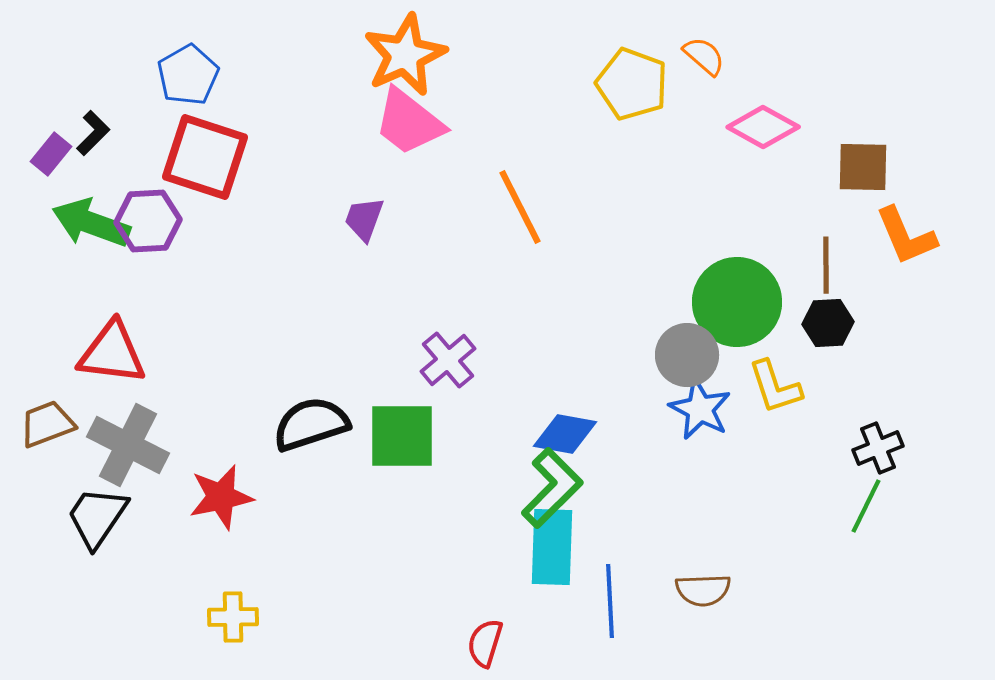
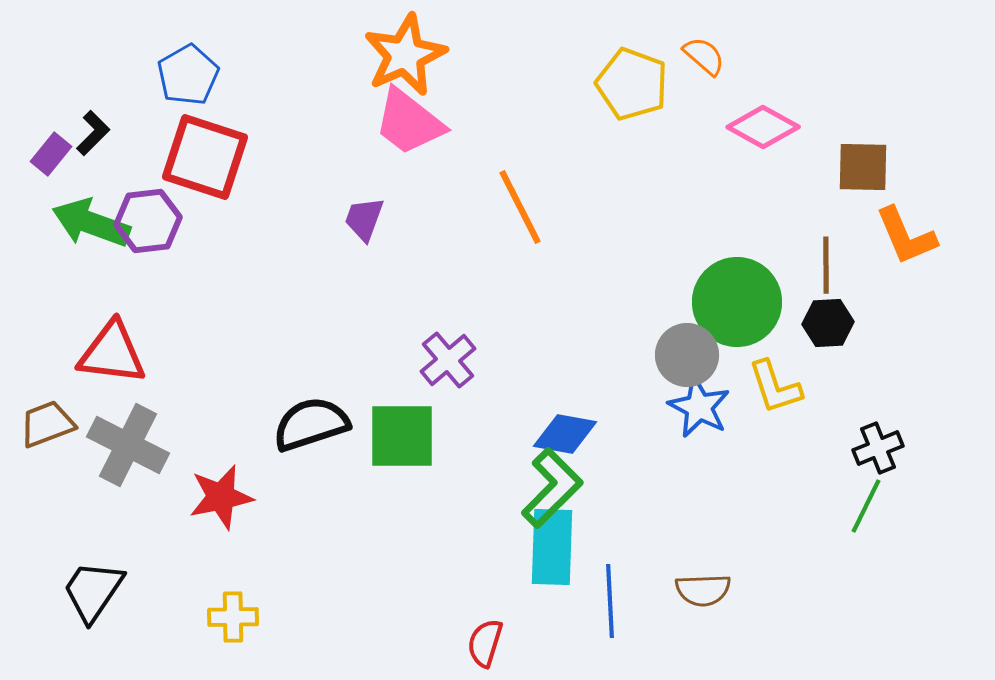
purple hexagon: rotated 4 degrees counterclockwise
blue star: moved 1 px left, 2 px up
black trapezoid: moved 4 px left, 74 px down
